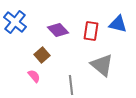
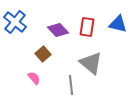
red rectangle: moved 4 px left, 4 px up
brown square: moved 1 px right, 1 px up
gray triangle: moved 11 px left, 2 px up
pink semicircle: moved 2 px down
